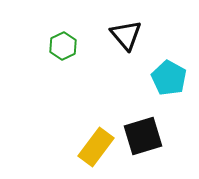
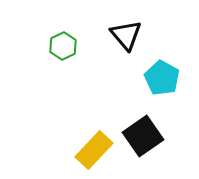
cyan pentagon: moved 7 px left
black square: rotated 18 degrees counterclockwise
yellow rectangle: moved 2 px left, 3 px down; rotated 6 degrees clockwise
